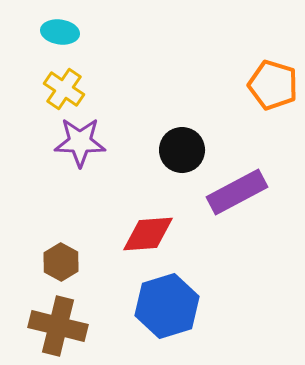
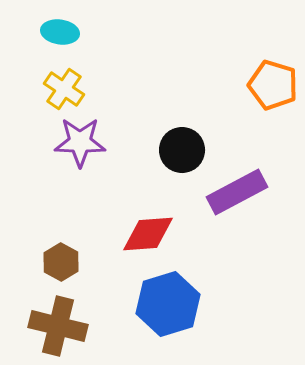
blue hexagon: moved 1 px right, 2 px up
